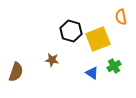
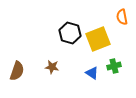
orange semicircle: moved 1 px right
black hexagon: moved 1 px left, 2 px down
brown star: moved 7 px down
green cross: rotated 16 degrees clockwise
brown semicircle: moved 1 px right, 1 px up
